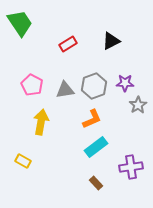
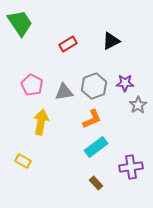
gray triangle: moved 1 px left, 2 px down
